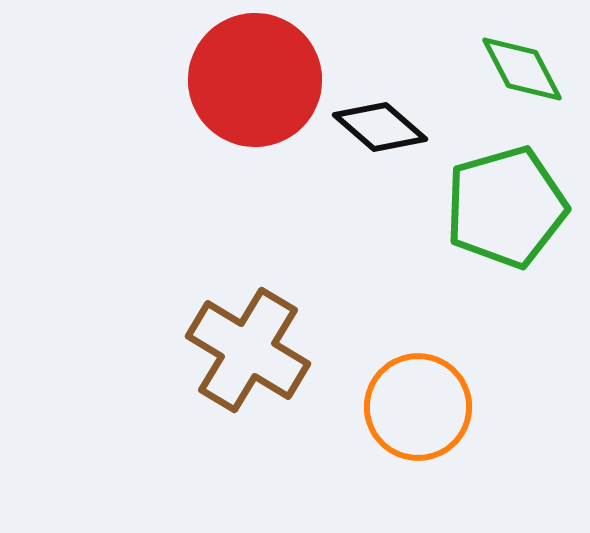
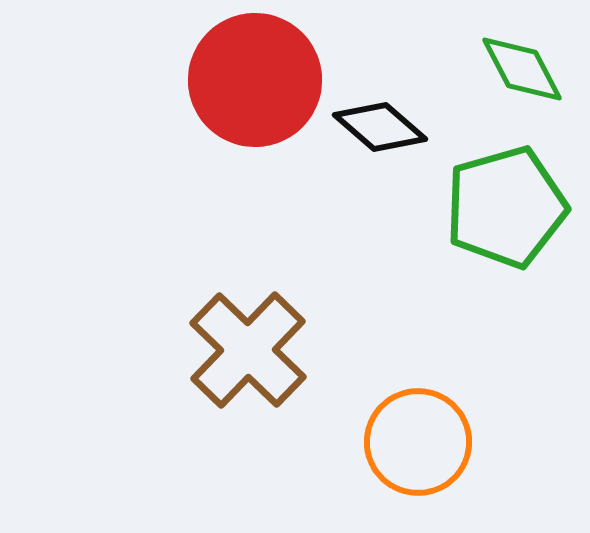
brown cross: rotated 13 degrees clockwise
orange circle: moved 35 px down
